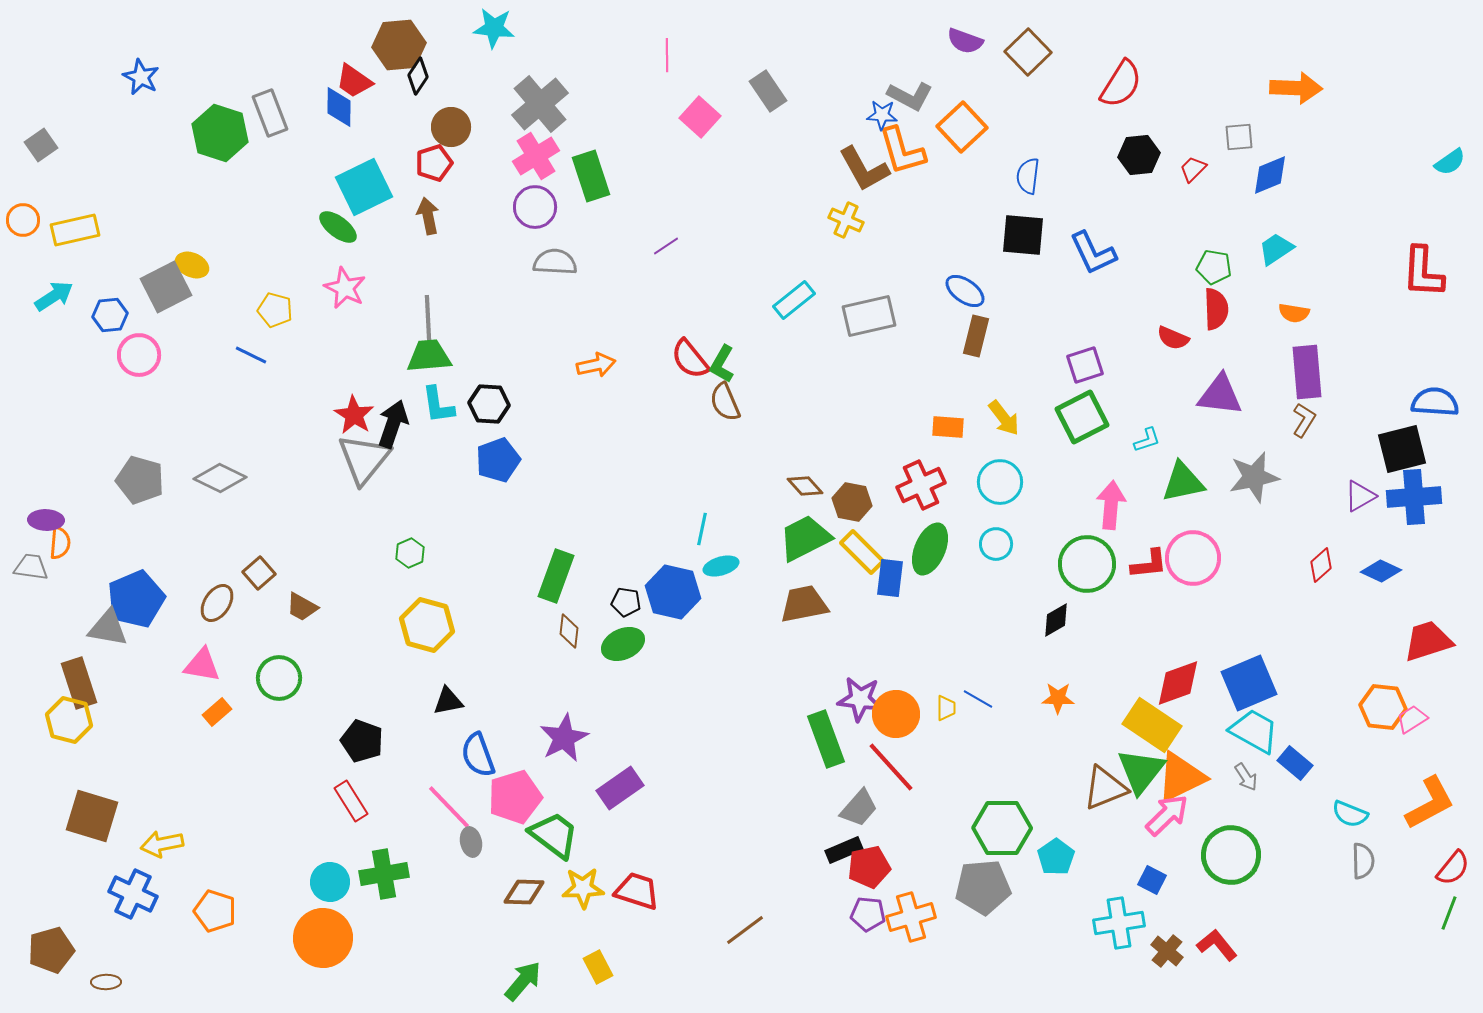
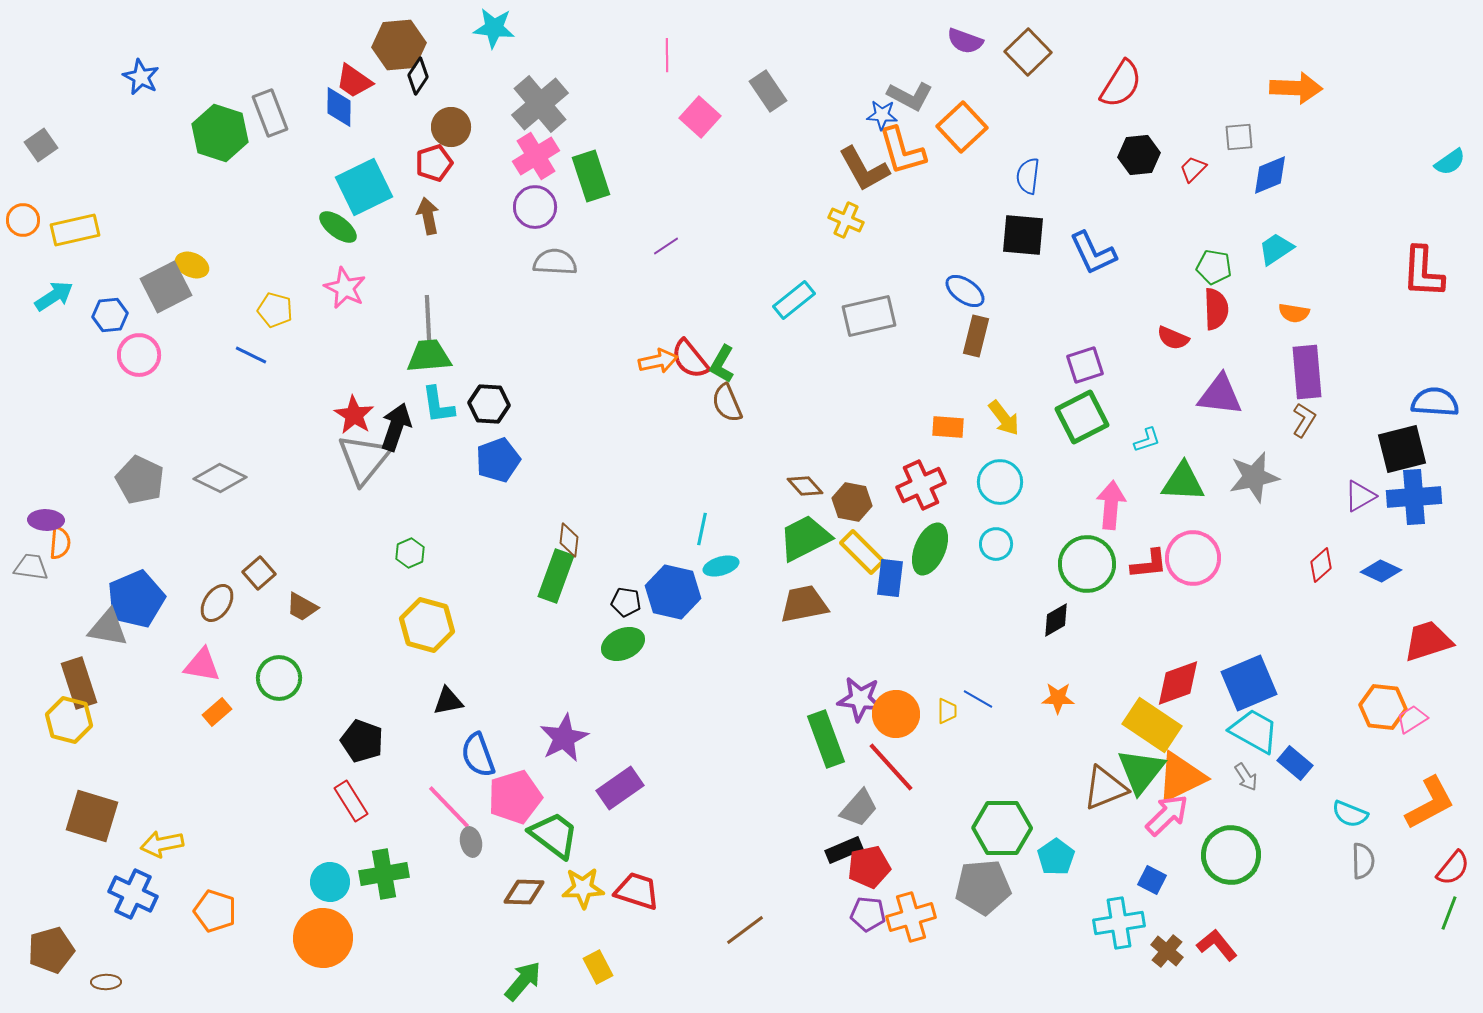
orange arrow at (596, 365): moved 62 px right, 4 px up
brown semicircle at (725, 402): moved 2 px right, 1 px down
black arrow at (393, 424): moved 3 px right, 3 px down
gray pentagon at (140, 480): rotated 9 degrees clockwise
green triangle at (1183, 482): rotated 15 degrees clockwise
brown diamond at (569, 631): moved 91 px up
yellow trapezoid at (946, 708): moved 1 px right, 3 px down
